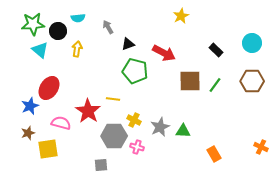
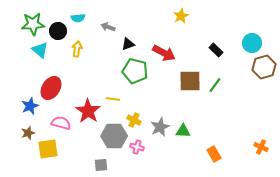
gray arrow: rotated 40 degrees counterclockwise
brown hexagon: moved 12 px right, 14 px up; rotated 15 degrees counterclockwise
red ellipse: moved 2 px right
